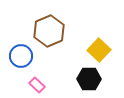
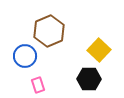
blue circle: moved 4 px right
pink rectangle: moved 1 px right; rotated 28 degrees clockwise
